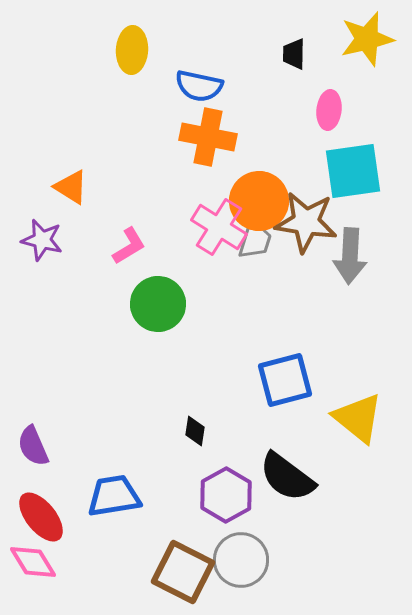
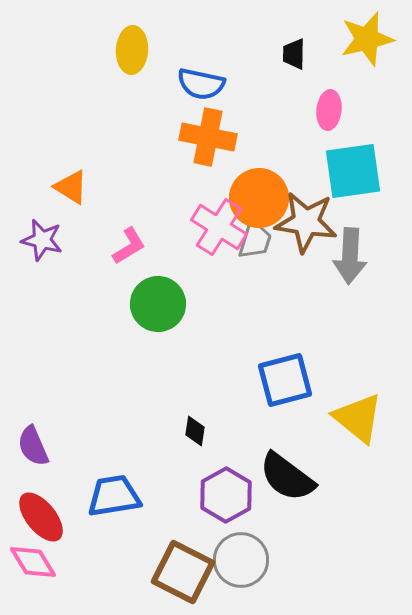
blue semicircle: moved 2 px right, 2 px up
orange circle: moved 3 px up
